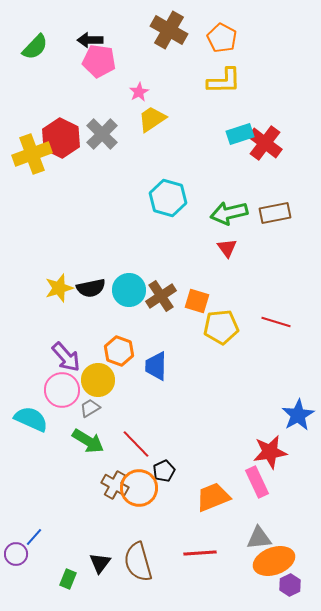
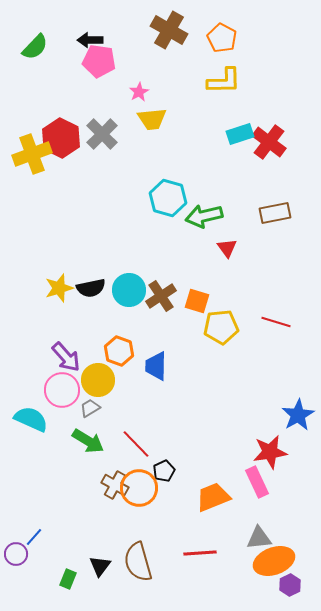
yellow trapezoid at (152, 119): rotated 152 degrees counterclockwise
red cross at (265, 143): moved 4 px right, 1 px up
green arrow at (229, 213): moved 25 px left, 3 px down
black triangle at (100, 563): moved 3 px down
